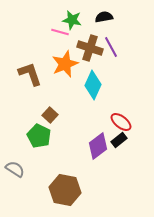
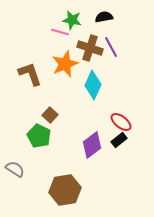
purple diamond: moved 6 px left, 1 px up
brown hexagon: rotated 20 degrees counterclockwise
